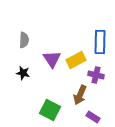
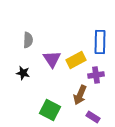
gray semicircle: moved 4 px right
purple cross: rotated 21 degrees counterclockwise
